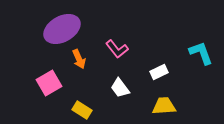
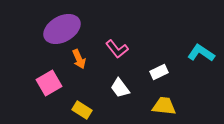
cyan L-shape: rotated 36 degrees counterclockwise
yellow trapezoid: rotated 10 degrees clockwise
